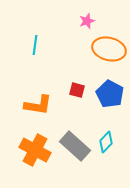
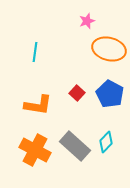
cyan line: moved 7 px down
red square: moved 3 px down; rotated 28 degrees clockwise
